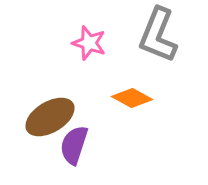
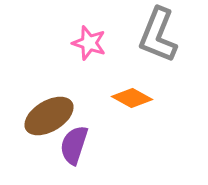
brown ellipse: moved 1 px left, 1 px up
